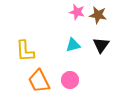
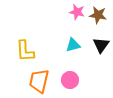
orange trapezoid: rotated 40 degrees clockwise
